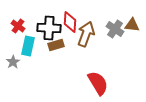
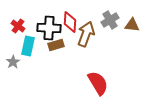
gray cross: moved 5 px left, 9 px up; rotated 24 degrees clockwise
